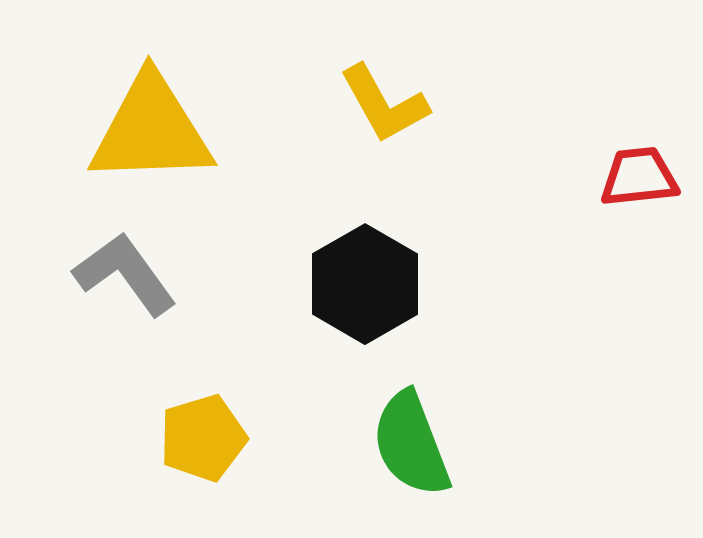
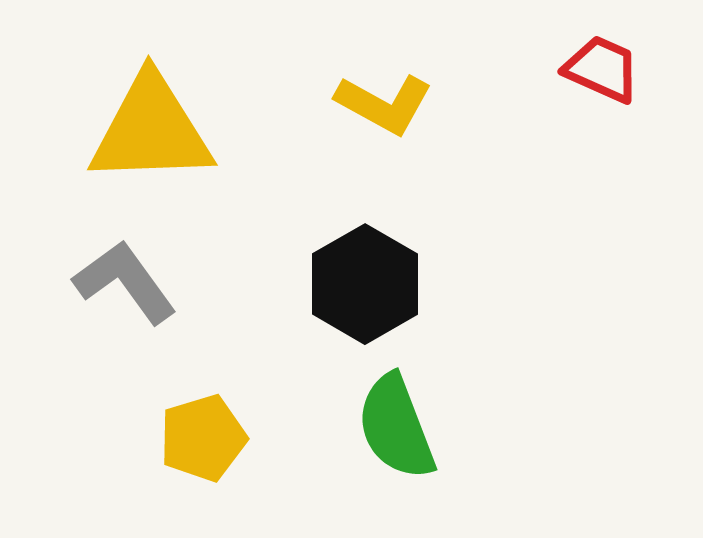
yellow L-shape: rotated 32 degrees counterclockwise
red trapezoid: moved 37 px left, 108 px up; rotated 30 degrees clockwise
gray L-shape: moved 8 px down
green semicircle: moved 15 px left, 17 px up
